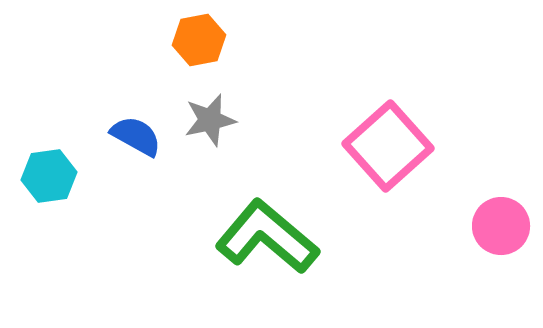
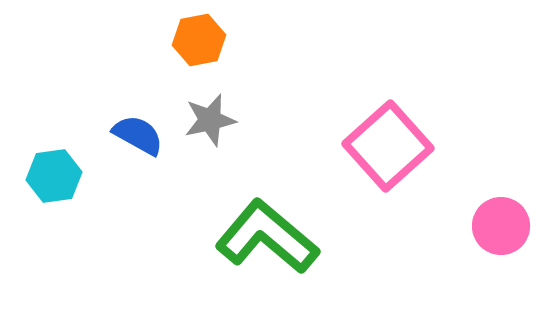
blue semicircle: moved 2 px right, 1 px up
cyan hexagon: moved 5 px right
